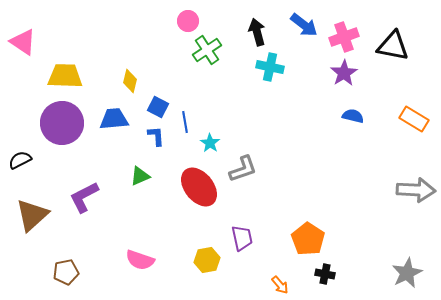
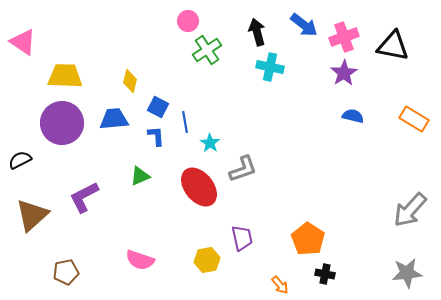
gray arrow: moved 6 px left, 20 px down; rotated 129 degrees clockwise
gray star: rotated 20 degrees clockwise
